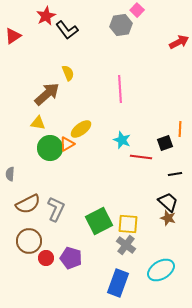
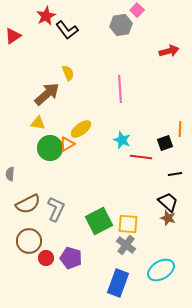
red arrow: moved 10 px left, 9 px down; rotated 12 degrees clockwise
